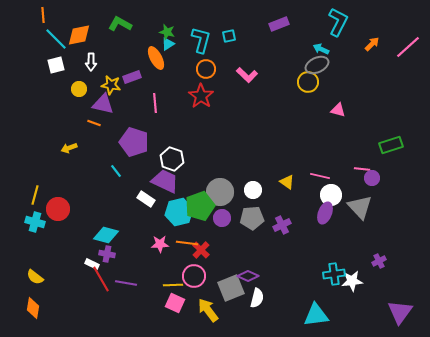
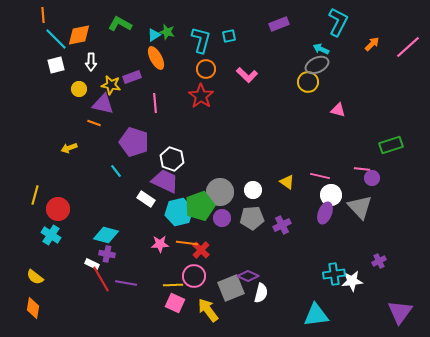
cyan triangle at (168, 44): moved 14 px left, 9 px up
cyan cross at (35, 222): moved 16 px right, 13 px down; rotated 18 degrees clockwise
white semicircle at (257, 298): moved 4 px right, 5 px up
